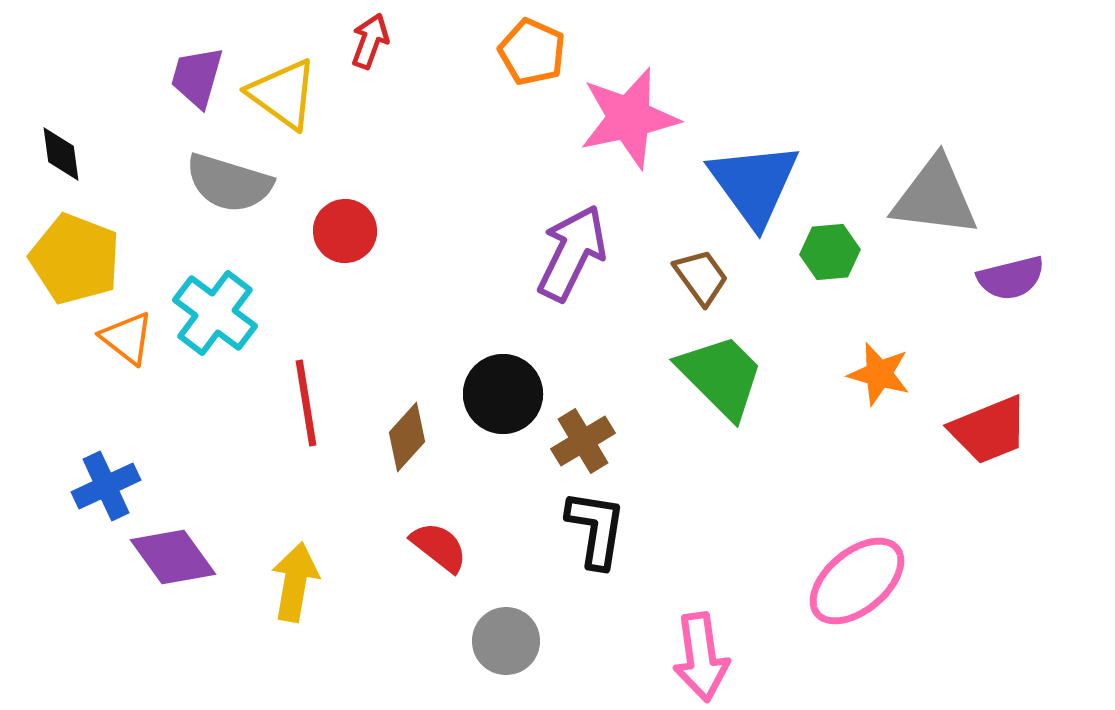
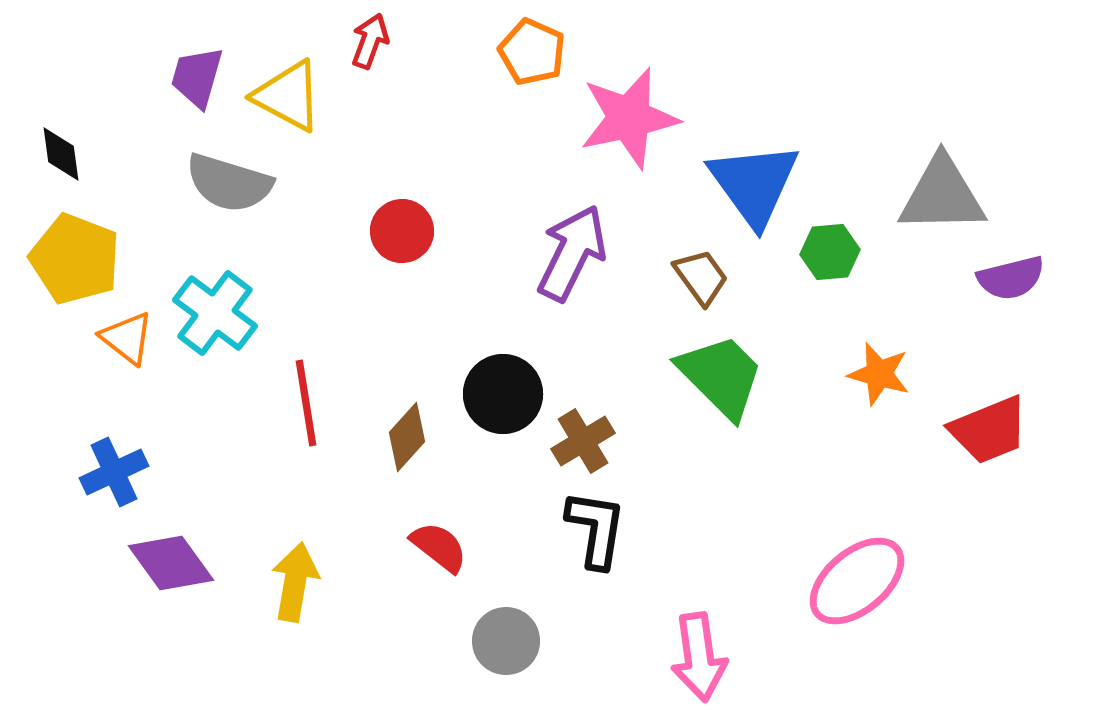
yellow triangle: moved 5 px right, 2 px down; rotated 8 degrees counterclockwise
gray triangle: moved 7 px right, 2 px up; rotated 8 degrees counterclockwise
red circle: moved 57 px right
blue cross: moved 8 px right, 14 px up
purple diamond: moved 2 px left, 6 px down
pink arrow: moved 2 px left
